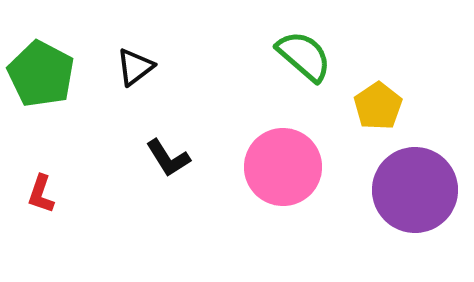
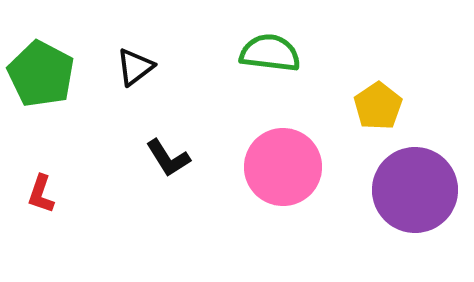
green semicircle: moved 34 px left, 3 px up; rotated 34 degrees counterclockwise
